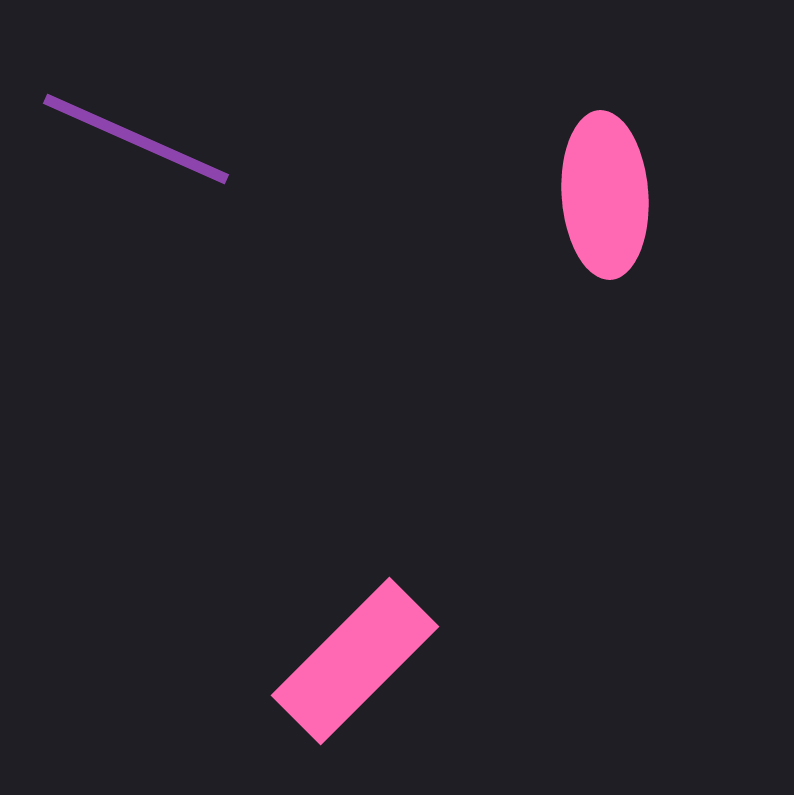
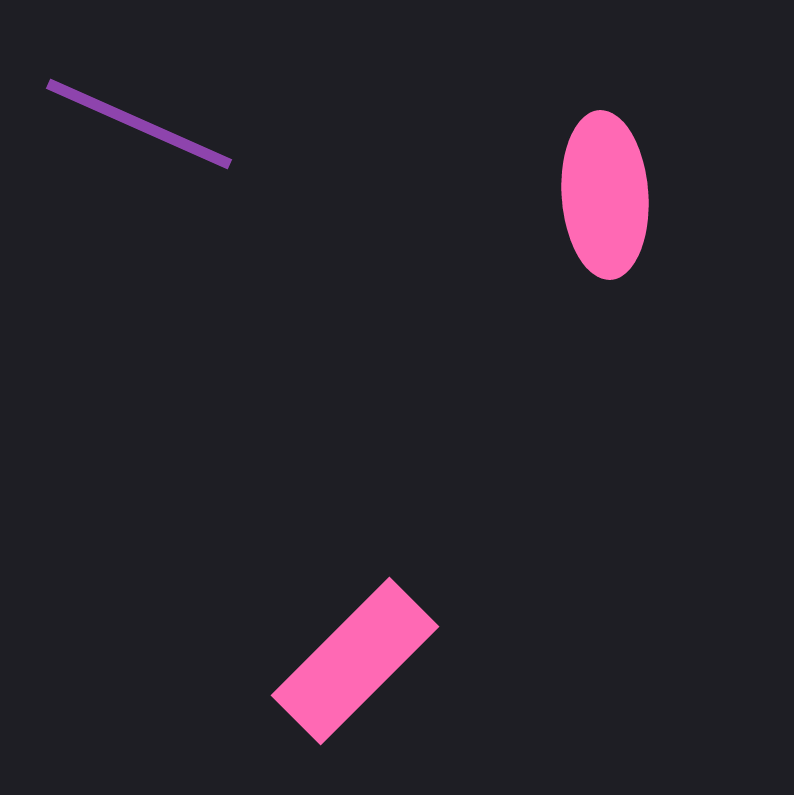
purple line: moved 3 px right, 15 px up
